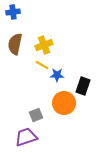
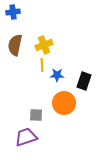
brown semicircle: moved 1 px down
yellow line: rotated 56 degrees clockwise
black rectangle: moved 1 px right, 5 px up
gray square: rotated 24 degrees clockwise
